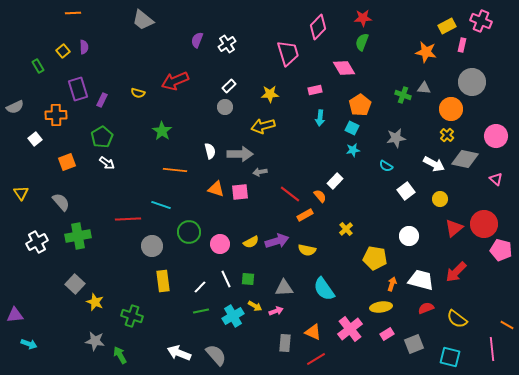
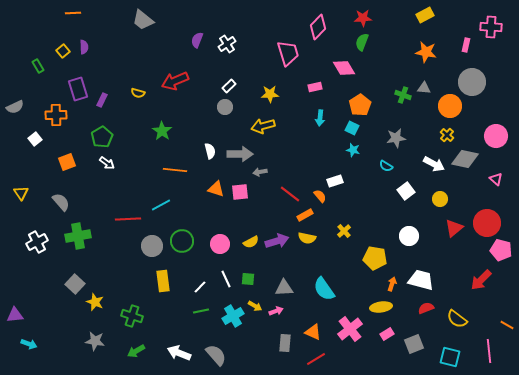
pink cross at (481, 21): moved 10 px right, 6 px down; rotated 20 degrees counterclockwise
yellow rectangle at (447, 26): moved 22 px left, 11 px up
pink rectangle at (462, 45): moved 4 px right
pink rectangle at (315, 90): moved 3 px up
orange circle at (451, 109): moved 1 px left, 3 px up
cyan star at (353, 150): rotated 24 degrees clockwise
white rectangle at (335, 181): rotated 28 degrees clockwise
cyan line at (161, 205): rotated 48 degrees counterclockwise
red circle at (484, 224): moved 3 px right, 1 px up
yellow cross at (346, 229): moved 2 px left, 2 px down
green circle at (189, 232): moved 7 px left, 9 px down
yellow semicircle at (307, 250): moved 12 px up
red arrow at (456, 272): moved 25 px right, 8 px down
pink line at (492, 349): moved 3 px left, 2 px down
green arrow at (120, 355): moved 16 px right, 4 px up; rotated 90 degrees counterclockwise
